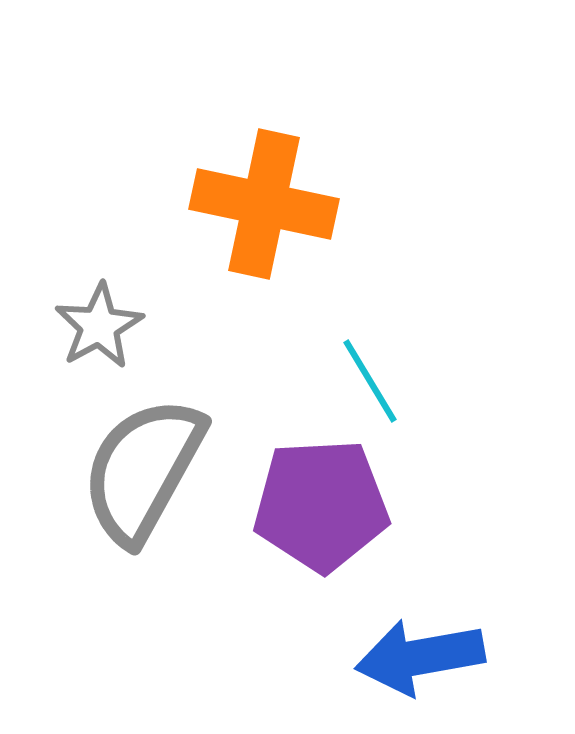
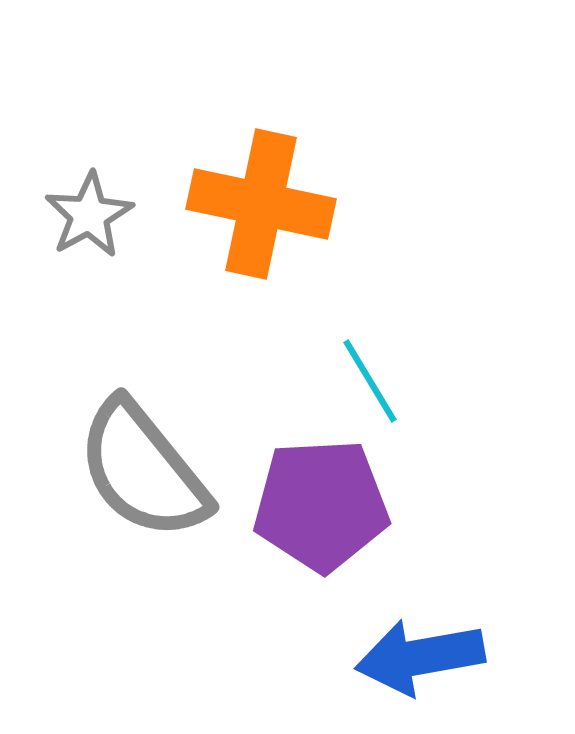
orange cross: moved 3 px left
gray star: moved 10 px left, 111 px up
gray semicircle: rotated 68 degrees counterclockwise
